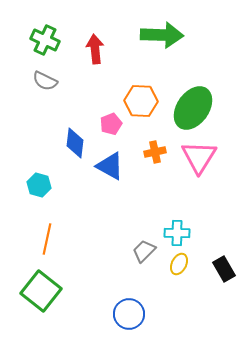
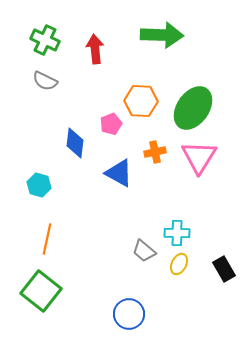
blue triangle: moved 9 px right, 7 px down
gray trapezoid: rotated 95 degrees counterclockwise
